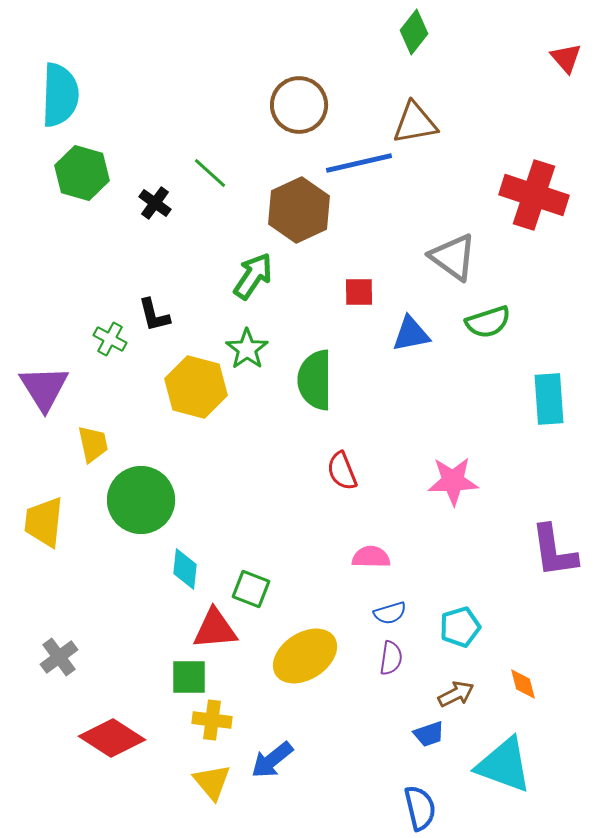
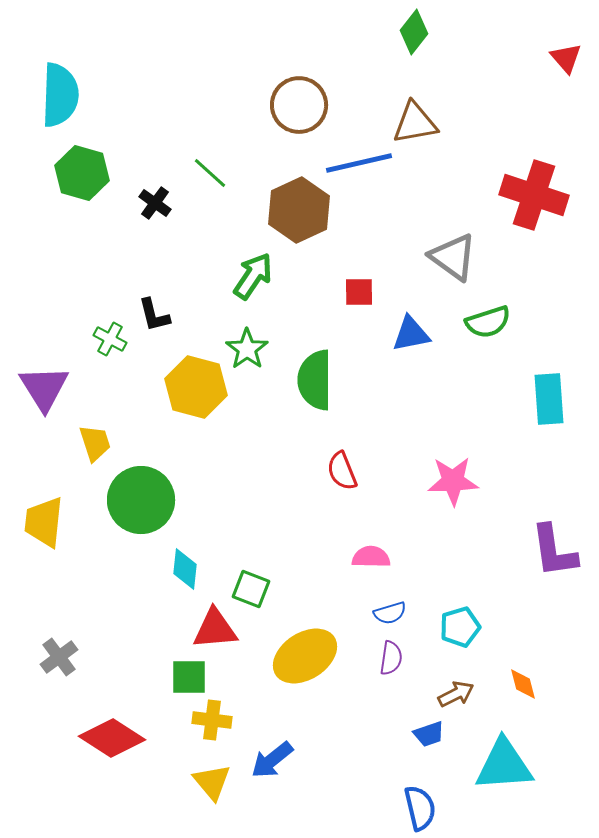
yellow trapezoid at (93, 444): moved 2 px right, 1 px up; rotated 6 degrees counterclockwise
cyan triangle at (504, 765): rotated 24 degrees counterclockwise
